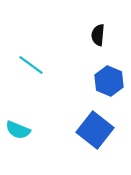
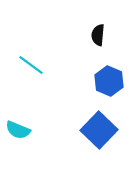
blue square: moved 4 px right; rotated 6 degrees clockwise
